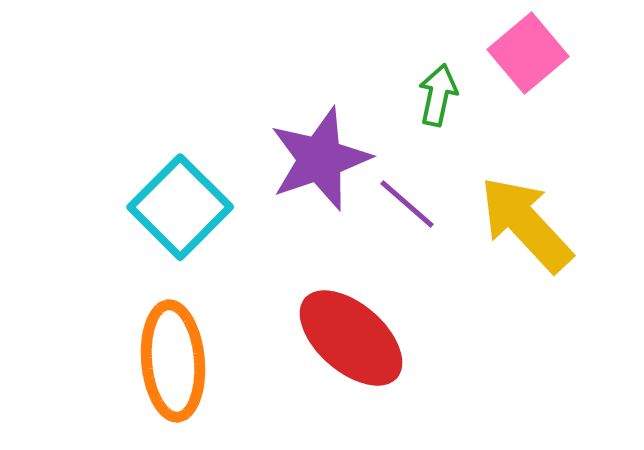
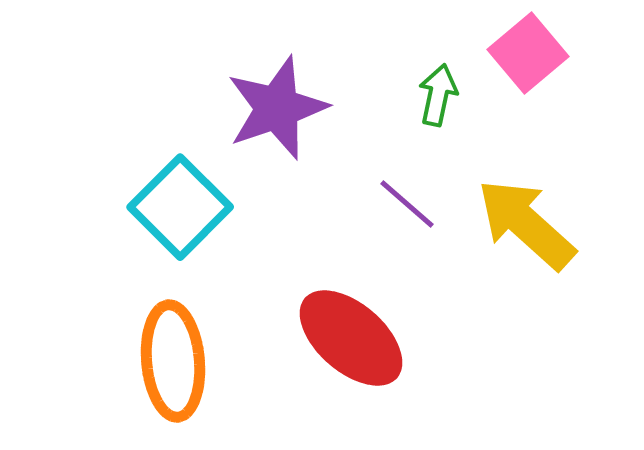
purple star: moved 43 px left, 51 px up
yellow arrow: rotated 5 degrees counterclockwise
